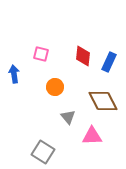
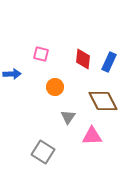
red diamond: moved 3 px down
blue arrow: moved 2 px left; rotated 96 degrees clockwise
gray triangle: rotated 14 degrees clockwise
